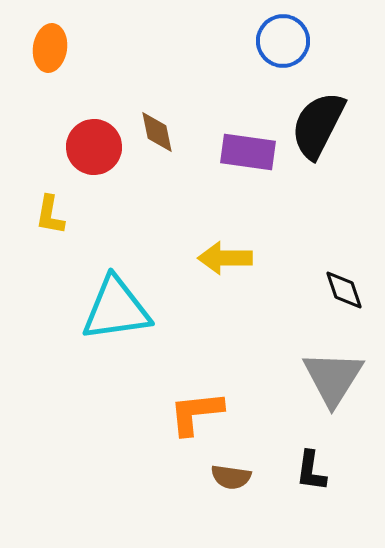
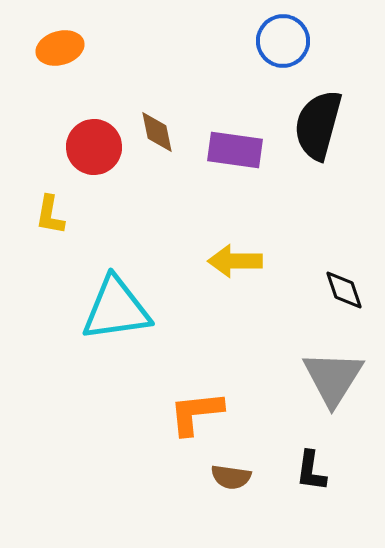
orange ellipse: moved 10 px right; rotated 66 degrees clockwise
black semicircle: rotated 12 degrees counterclockwise
purple rectangle: moved 13 px left, 2 px up
yellow arrow: moved 10 px right, 3 px down
